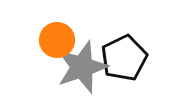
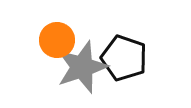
black pentagon: rotated 27 degrees counterclockwise
